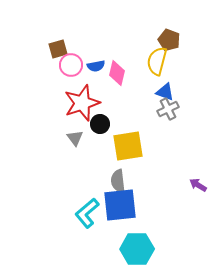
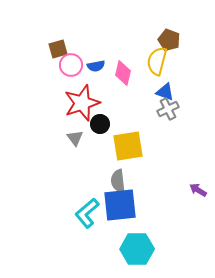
pink diamond: moved 6 px right
purple arrow: moved 5 px down
